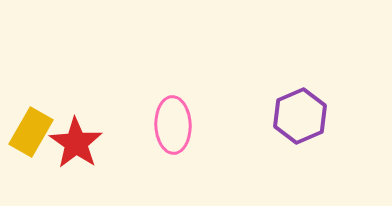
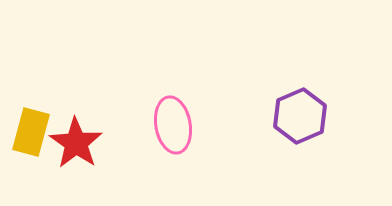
pink ellipse: rotated 8 degrees counterclockwise
yellow rectangle: rotated 15 degrees counterclockwise
